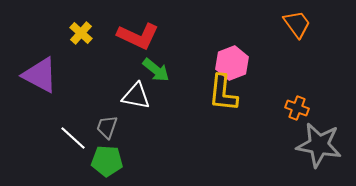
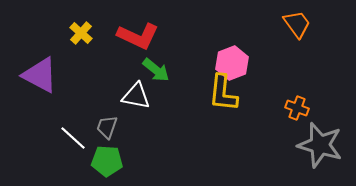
gray star: moved 1 px right; rotated 6 degrees clockwise
